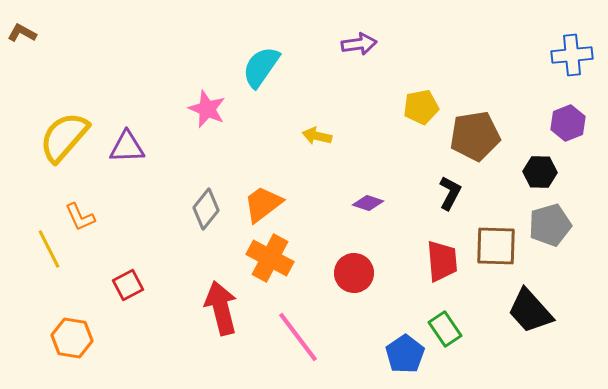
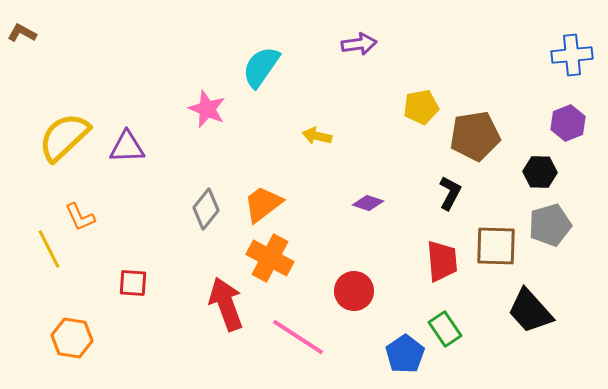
yellow semicircle: rotated 6 degrees clockwise
red circle: moved 18 px down
red square: moved 5 px right, 2 px up; rotated 32 degrees clockwise
red arrow: moved 5 px right, 4 px up; rotated 6 degrees counterclockwise
pink line: rotated 20 degrees counterclockwise
